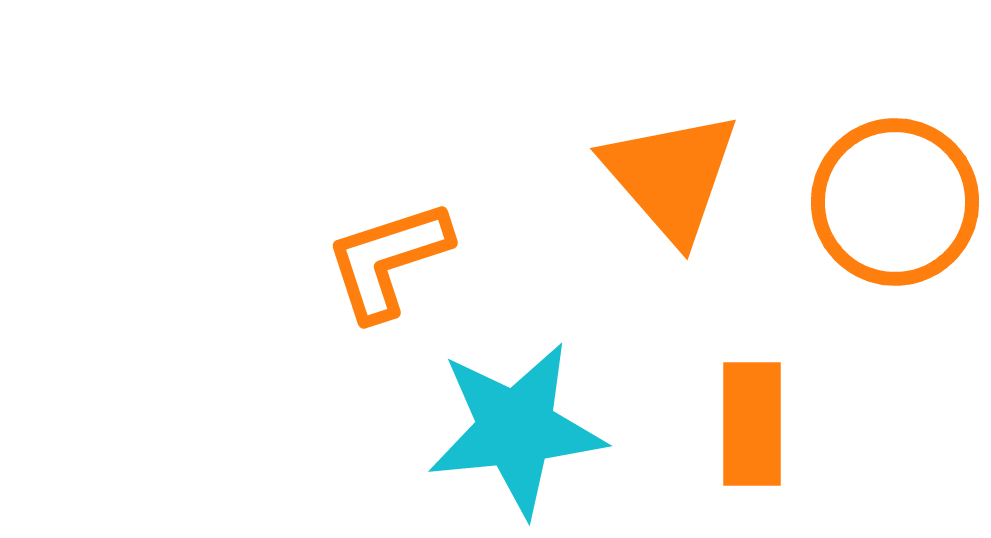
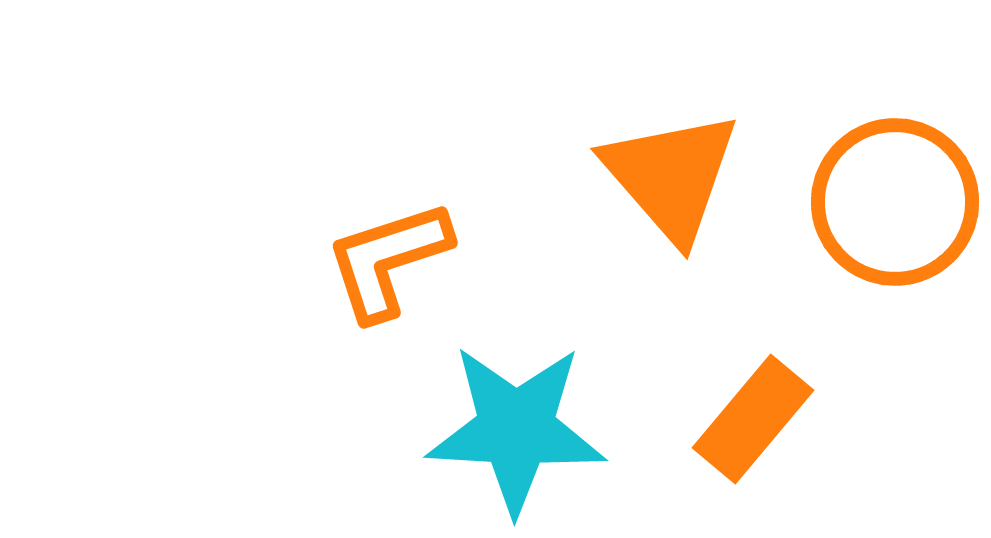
orange rectangle: moved 1 px right, 5 px up; rotated 40 degrees clockwise
cyan star: rotated 9 degrees clockwise
